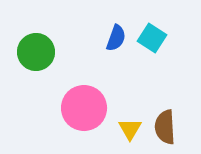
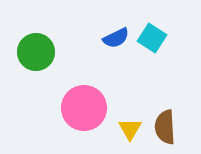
blue semicircle: rotated 44 degrees clockwise
